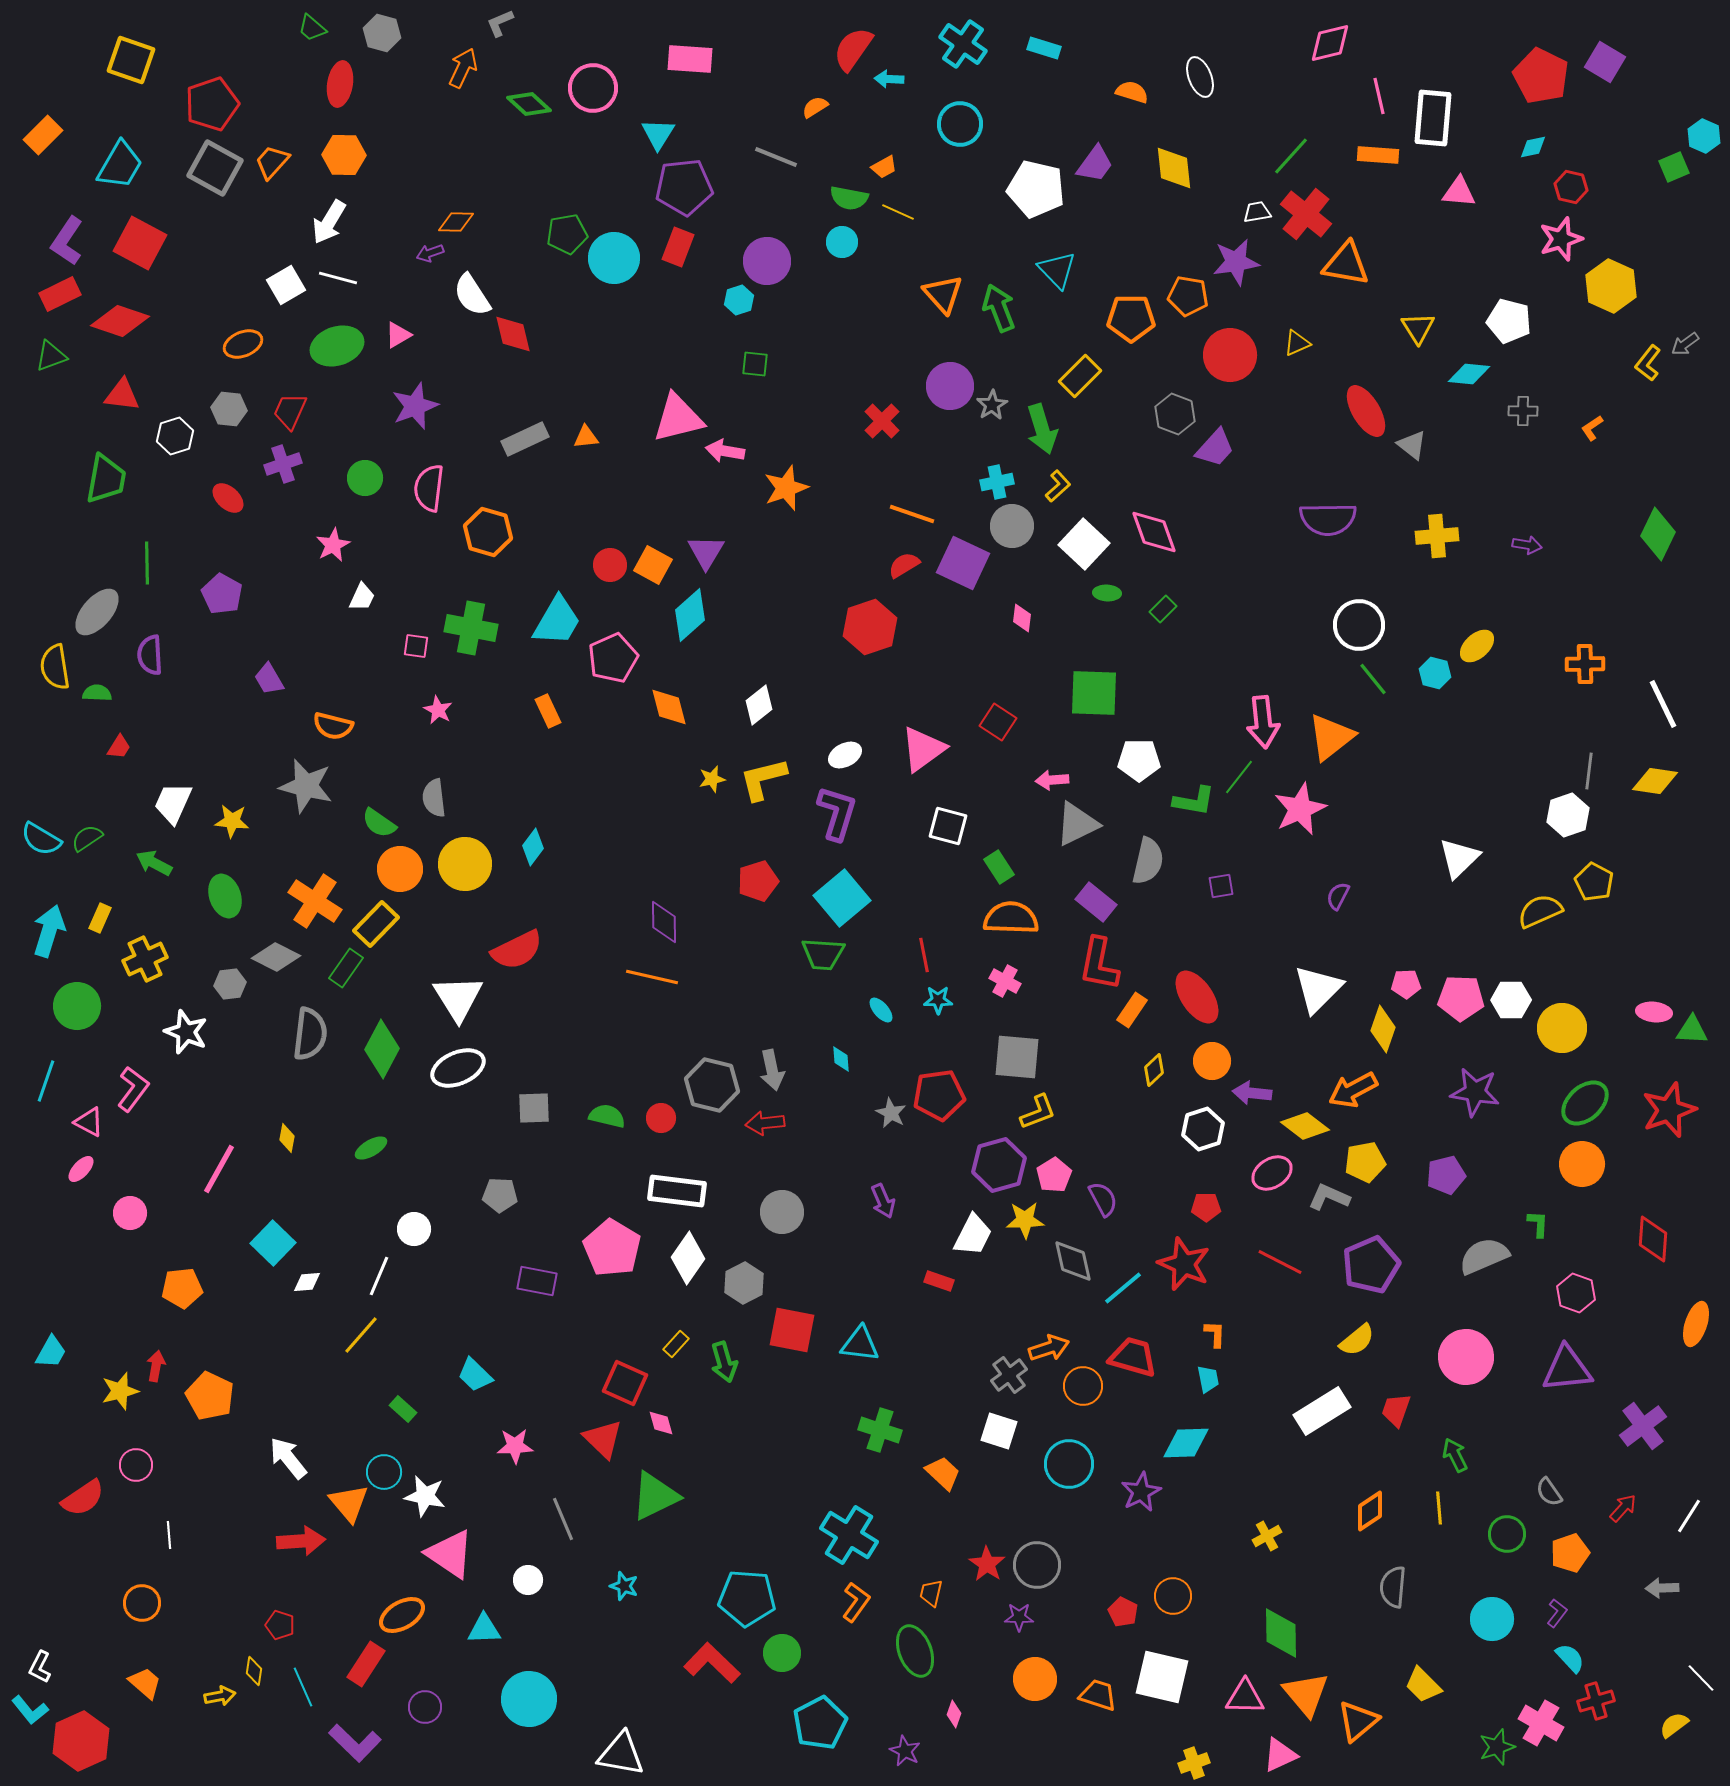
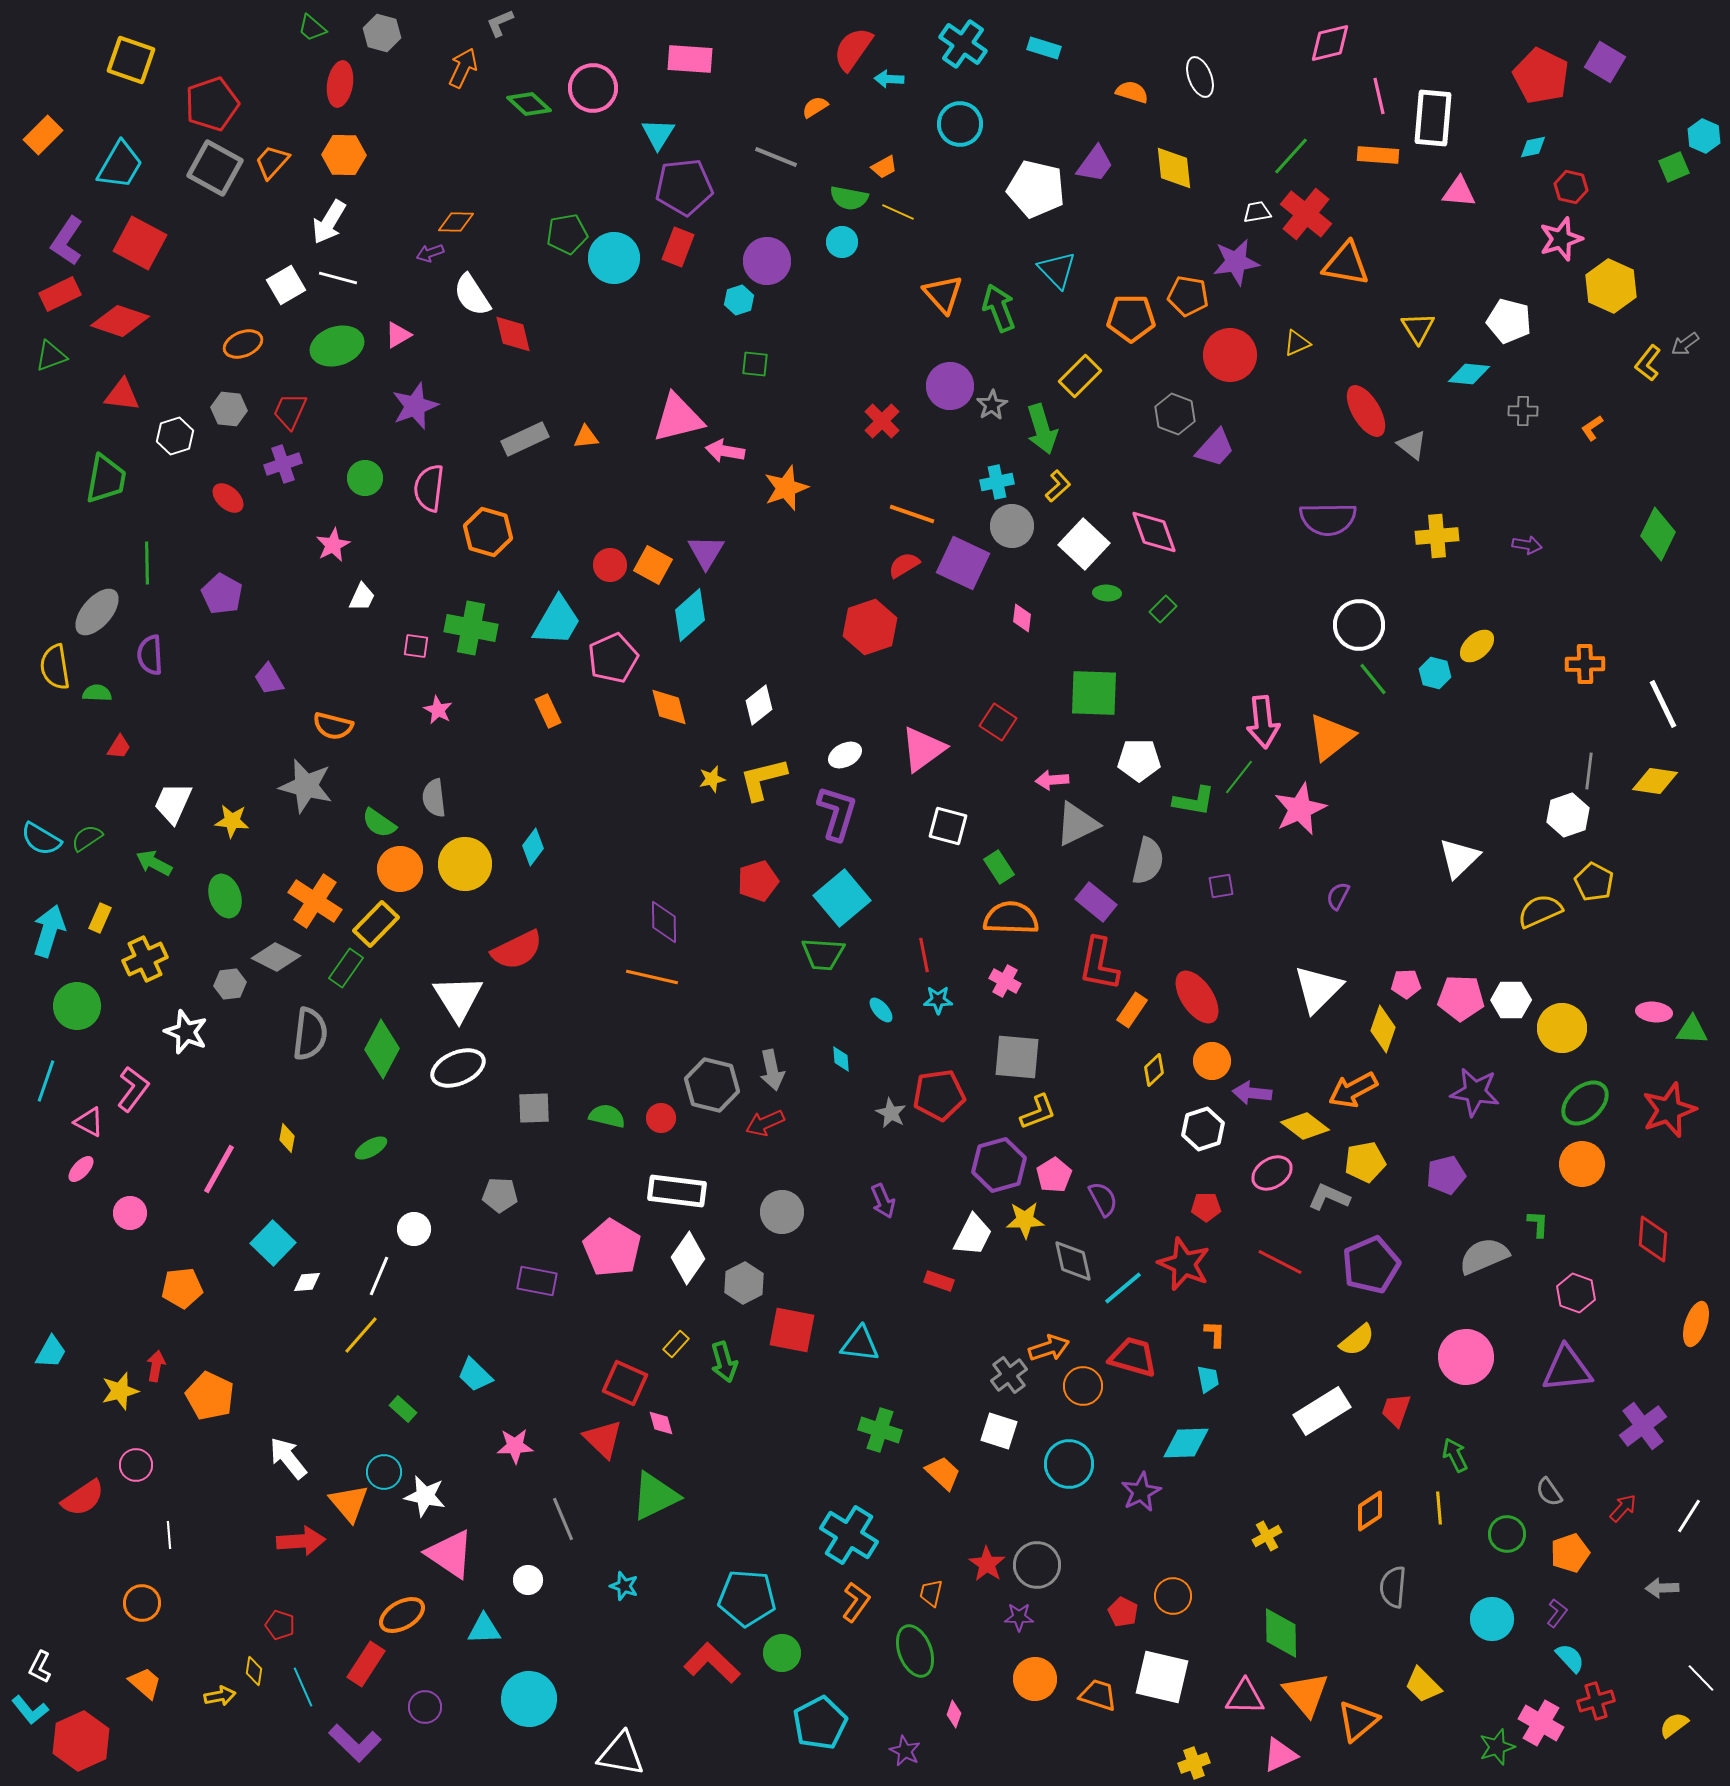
red arrow at (765, 1123): rotated 18 degrees counterclockwise
